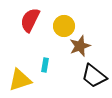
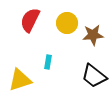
yellow circle: moved 3 px right, 3 px up
brown star: moved 13 px right, 11 px up; rotated 15 degrees clockwise
cyan rectangle: moved 3 px right, 3 px up
